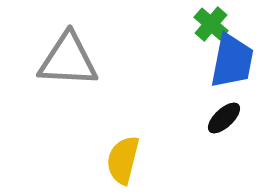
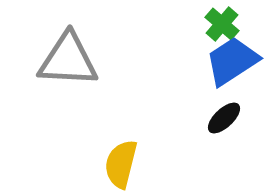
green cross: moved 11 px right
blue trapezoid: rotated 134 degrees counterclockwise
yellow semicircle: moved 2 px left, 4 px down
